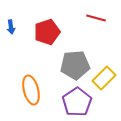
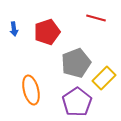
blue arrow: moved 3 px right, 2 px down
gray pentagon: moved 1 px right, 2 px up; rotated 16 degrees counterclockwise
